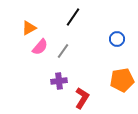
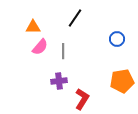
black line: moved 2 px right, 1 px down
orange triangle: moved 4 px right, 1 px up; rotated 28 degrees clockwise
gray line: rotated 35 degrees counterclockwise
orange pentagon: moved 1 px down
red L-shape: moved 1 px down
